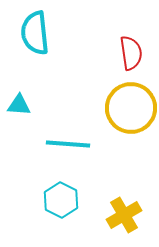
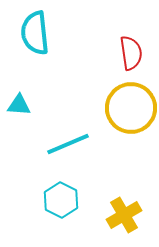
cyan line: rotated 27 degrees counterclockwise
